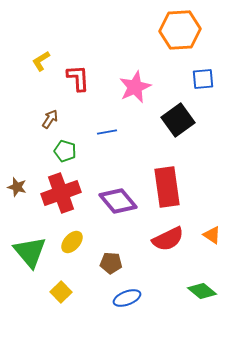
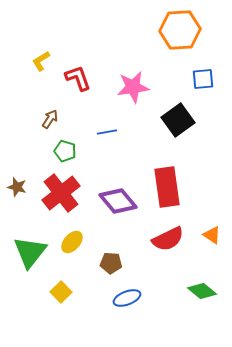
red L-shape: rotated 16 degrees counterclockwise
pink star: moved 2 px left; rotated 16 degrees clockwise
red cross: rotated 18 degrees counterclockwise
green triangle: rotated 18 degrees clockwise
